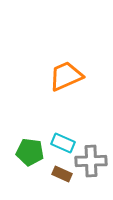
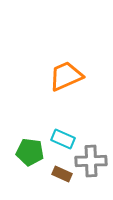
cyan rectangle: moved 4 px up
